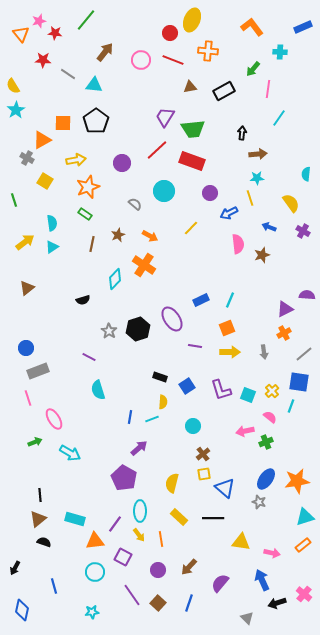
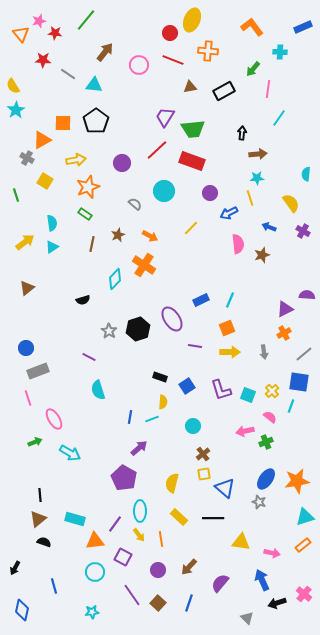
pink circle at (141, 60): moved 2 px left, 5 px down
green line at (14, 200): moved 2 px right, 5 px up
